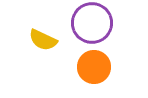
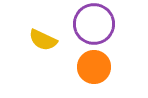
purple circle: moved 2 px right, 1 px down
